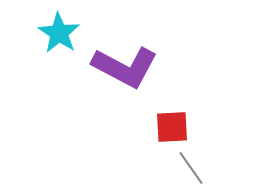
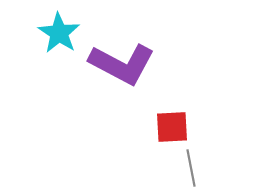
purple L-shape: moved 3 px left, 3 px up
gray line: rotated 24 degrees clockwise
